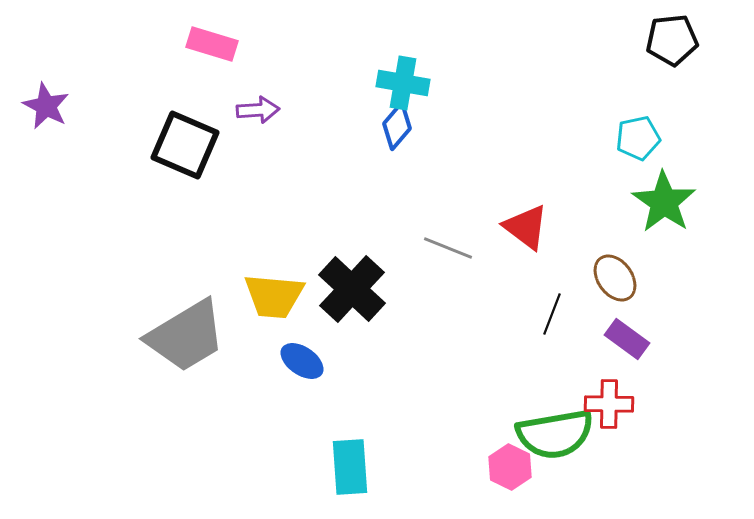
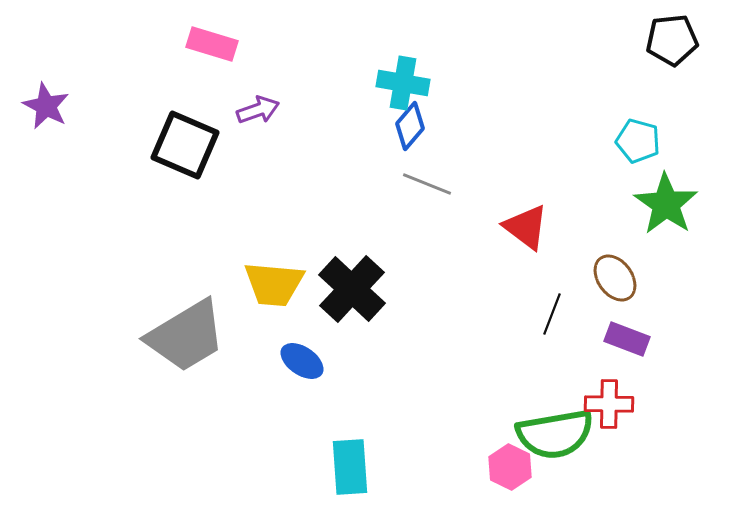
purple arrow: rotated 15 degrees counterclockwise
blue diamond: moved 13 px right
cyan pentagon: moved 3 px down; rotated 27 degrees clockwise
green star: moved 2 px right, 2 px down
gray line: moved 21 px left, 64 px up
yellow trapezoid: moved 12 px up
purple rectangle: rotated 15 degrees counterclockwise
